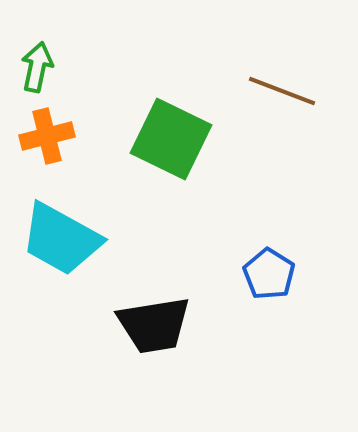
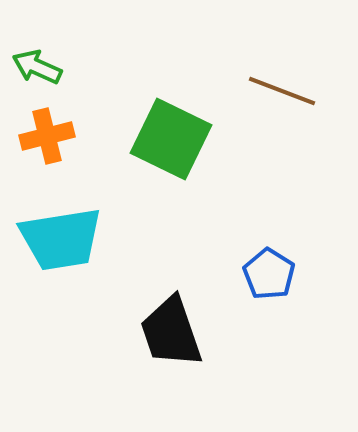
green arrow: rotated 78 degrees counterclockwise
cyan trapezoid: rotated 38 degrees counterclockwise
black trapezoid: moved 17 px right, 7 px down; rotated 80 degrees clockwise
